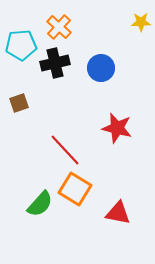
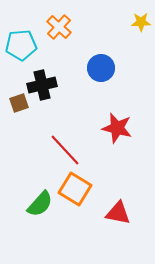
black cross: moved 13 px left, 22 px down
